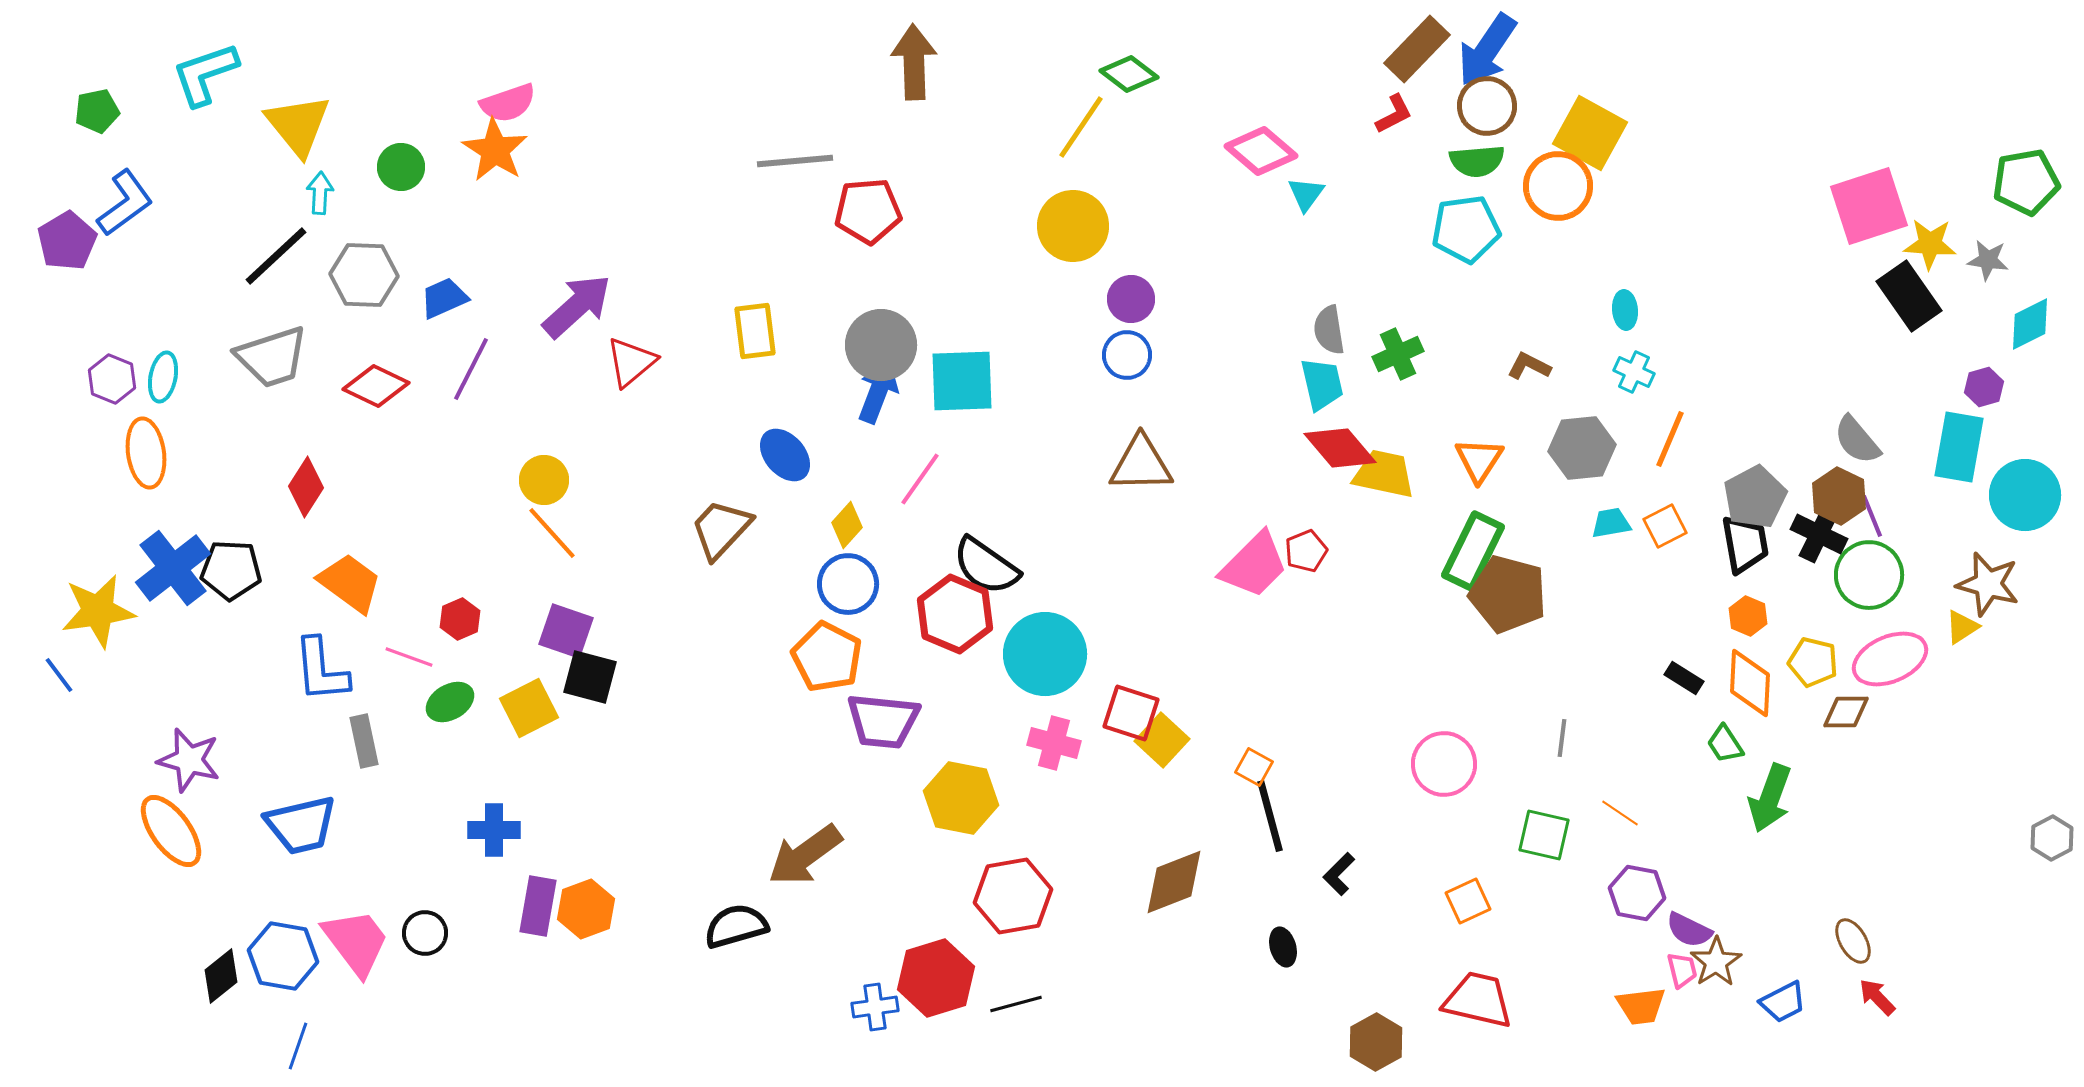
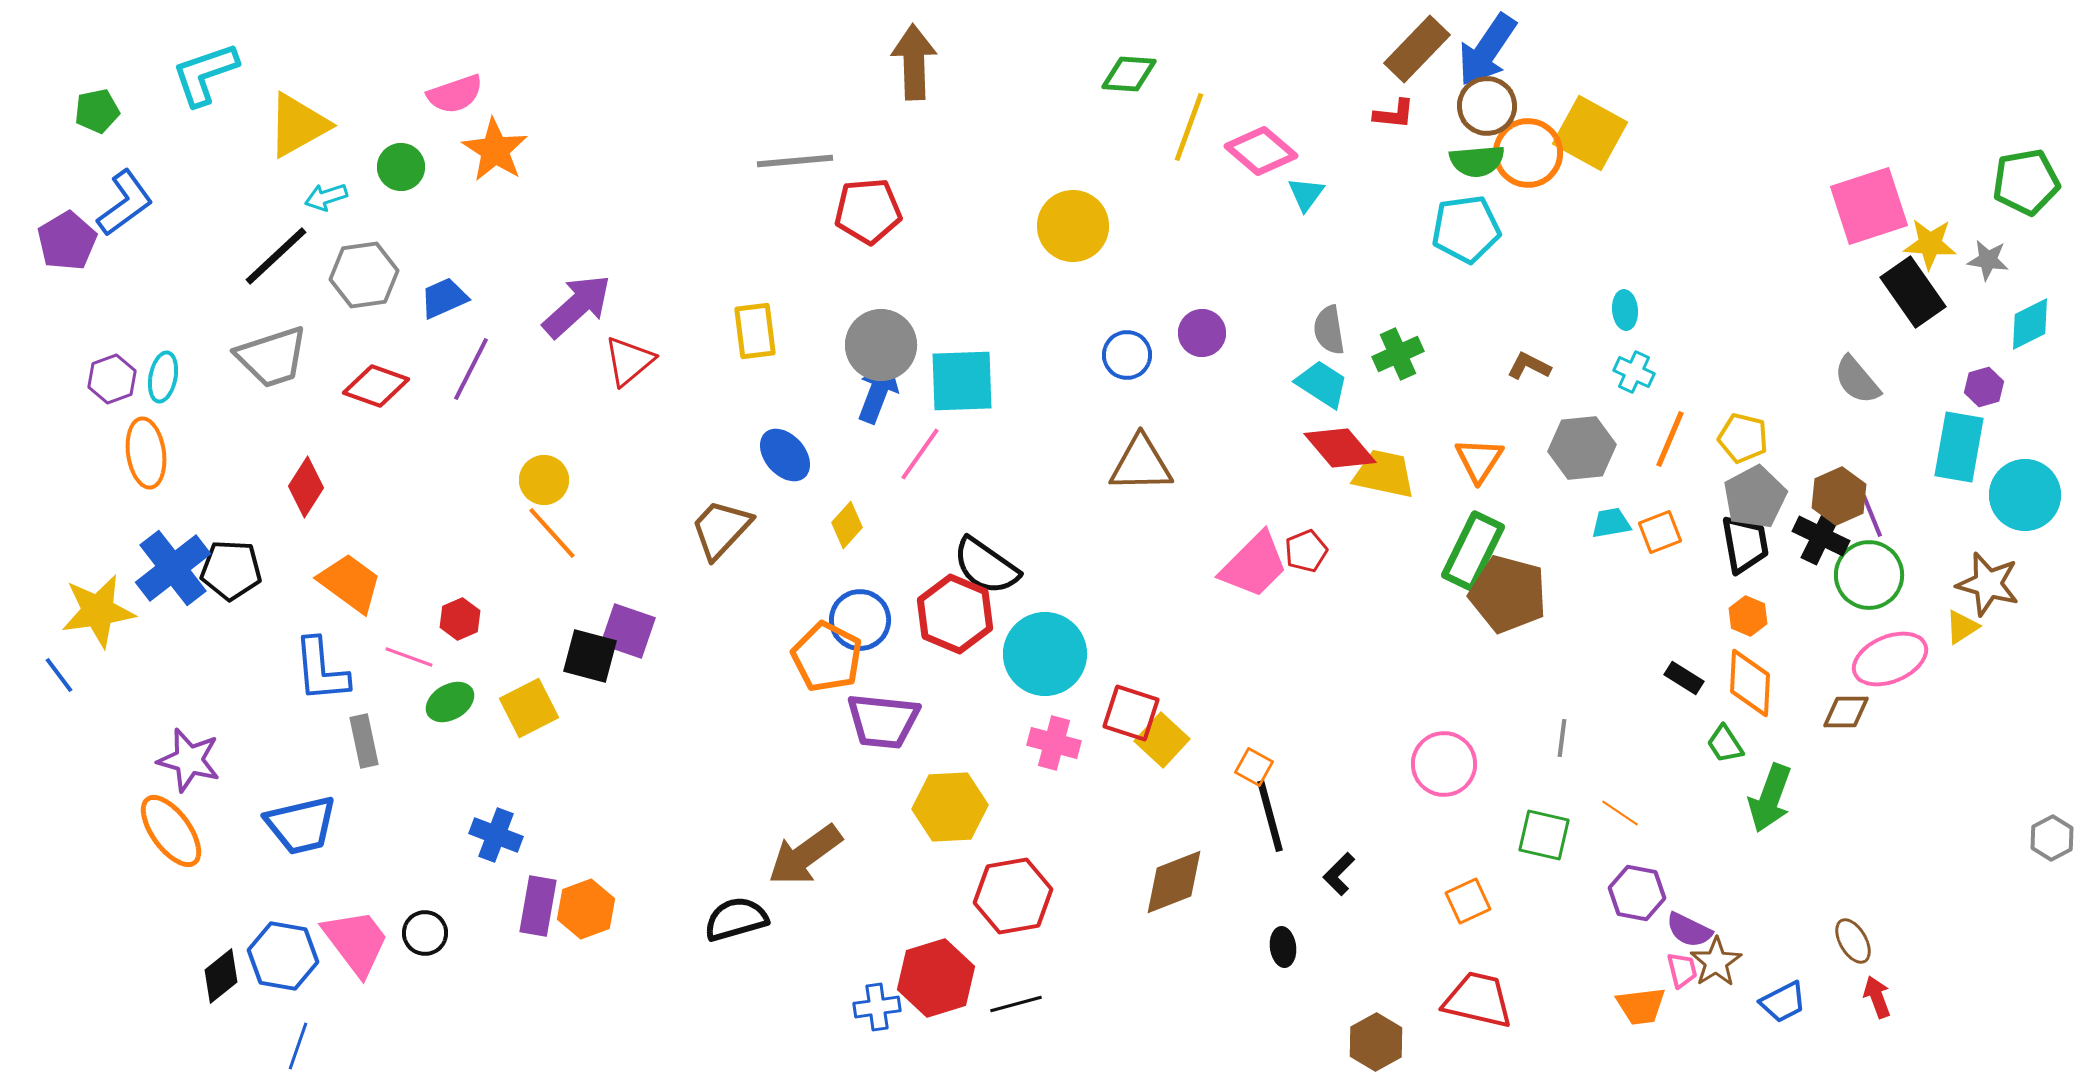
green diamond at (1129, 74): rotated 34 degrees counterclockwise
pink semicircle at (508, 103): moved 53 px left, 9 px up
red L-shape at (1394, 114): rotated 33 degrees clockwise
yellow triangle at (298, 125): rotated 40 degrees clockwise
yellow line at (1081, 127): moved 108 px right; rotated 14 degrees counterclockwise
orange circle at (1558, 186): moved 30 px left, 33 px up
cyan arrow at (320, 193): moved 6 px right, 4 px down; rotated 111 degrees counterclockwise
gray hexagon at (364, 275): rotated 10 degrees counterclockwise
black rectangle at (1909, 296): moved 4 px right, 4 px up
purple circle at (1131, 299): moved 71 px right, 34 px down
red triangle at (631, 362): moved 2 px left, 1 px up
purple hexagon at (112, 379): rotated 18 degrees clockwise
cyan trapezoid at (1322, 384): rotated 44 degrees counterclockwise
red diamond at (376, 386): rotated 6 degrees counterclockwise
gray semicircle at (1857, 440): moved 60 px up
pink line at (920, 479): moved 25 px up
brown hexagon at (1839, 496): rotated 10 degrees clockwise
orange square at (1665, 526): moved 5 px left, 6 px down; rotated 6 degrees clockwise
black cross at (1819, 534): moved 2 px right, 2 px down
blue circle at (848, 584): moved 12 px right, 36 px down
purple square at (566, 631): moved 62 px right
yellow pentagon at (1813, 662): moved 70 px left, 224 px up
black square at (590, 677): moved 21 px up
yellow hexagon at (961, 798): moved 11 px left, 9 px down; rotated 14 degrees counterclockwise
blue cross at (494, 830): moved 2 px right, 5 px down; rotated 21 degrees clockwise
black semicircle at (736, 926): moved 7 px up
black ellipse at (1283, 947): rotated 9 degrees clockwise
red arrow at (1877, 997): rotated 24 degrees clockwise
blue cross at (875, 1007): moved 2 px right
